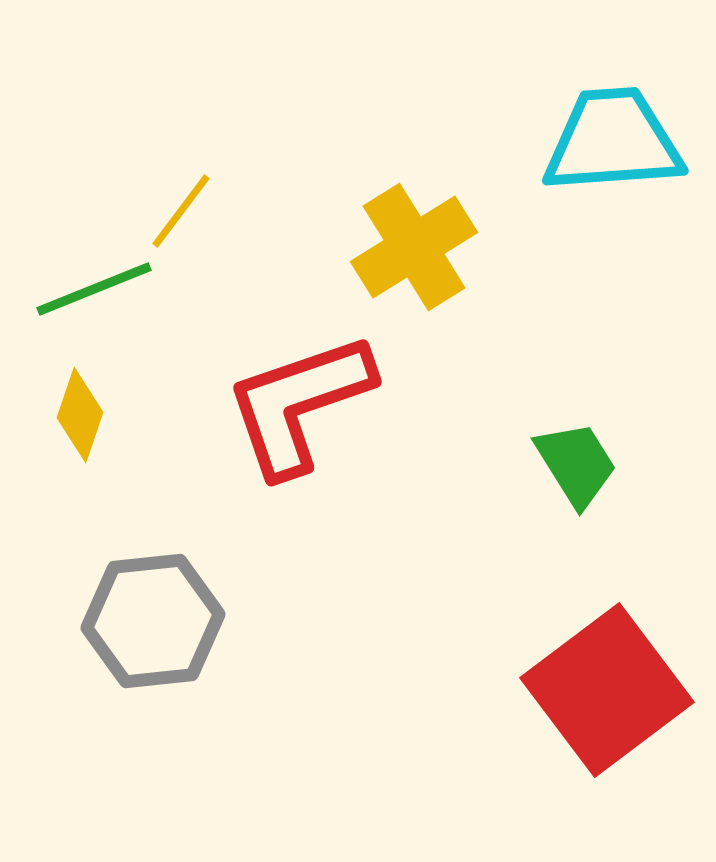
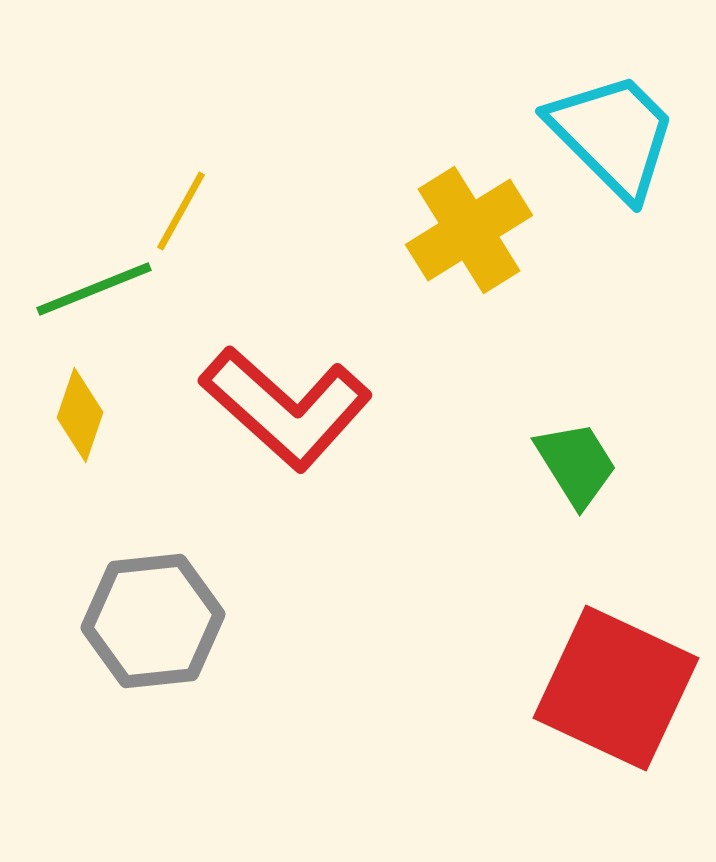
cyan trapezoid: moved 6 px up; rotated 49 degrees clockwise
yellow line: rotated 8 degrees counterclockwise
yellow cross: moved 55 px right, 17 px up
red L-shape: moved 13 px left, 4 px down; rotated 119 degrees counterclockwise
red square: moved 9 px right, 2 px up; rotated 28 degrees counterclockwise
